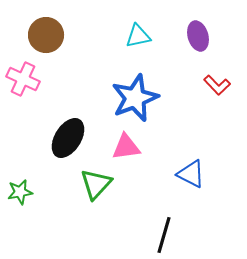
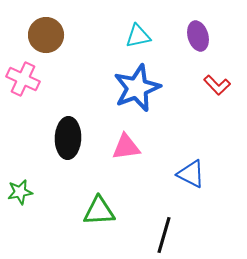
blue star: moved 2 px right, 10 px up
black ellipse: rotated 30 degrees counterclockwise
green triangle: moved 3 px right, 27 px down; rotated 44 degrees clockwise
